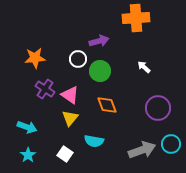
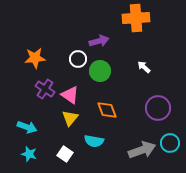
orange diamond: moved 5 px down
cyan circle: moved 1 px left, 1 px up
cyan star: moved 1 px right, 1 px up; rotated 21 degrees counterclockwise
